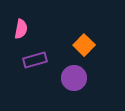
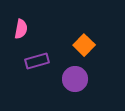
purple rectangle: moved 2 px right, 1 px down
purple circle: moved 1 px right, 1 px down
